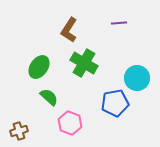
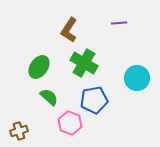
blue pentagon: moved 21 px left, 3 px up
